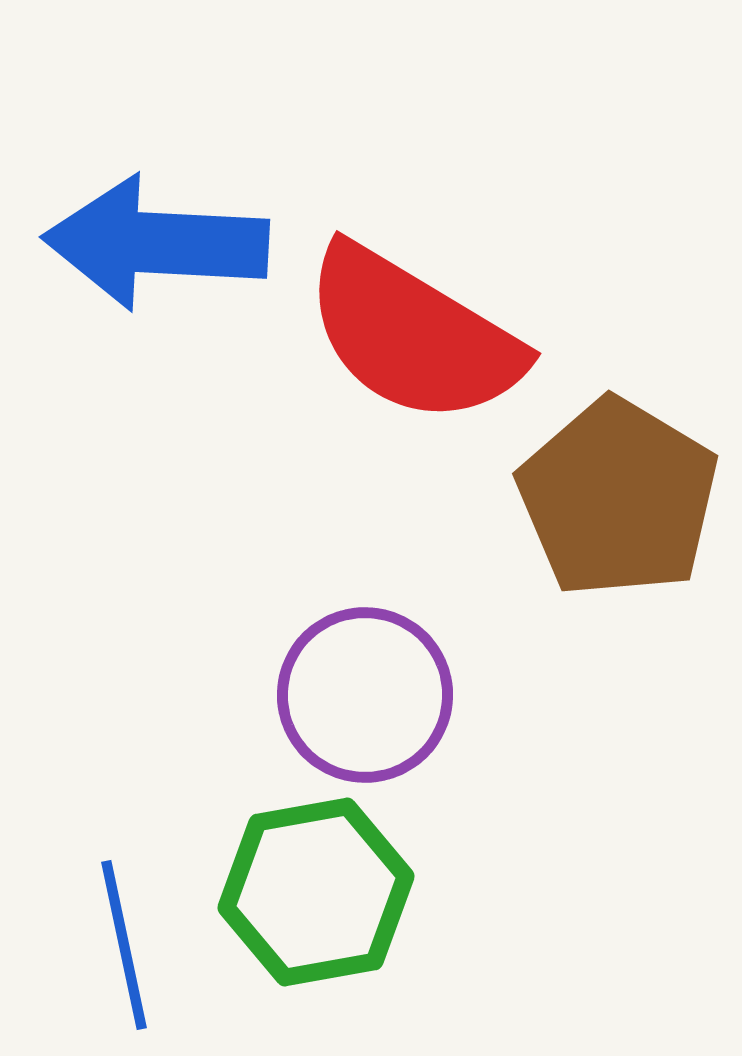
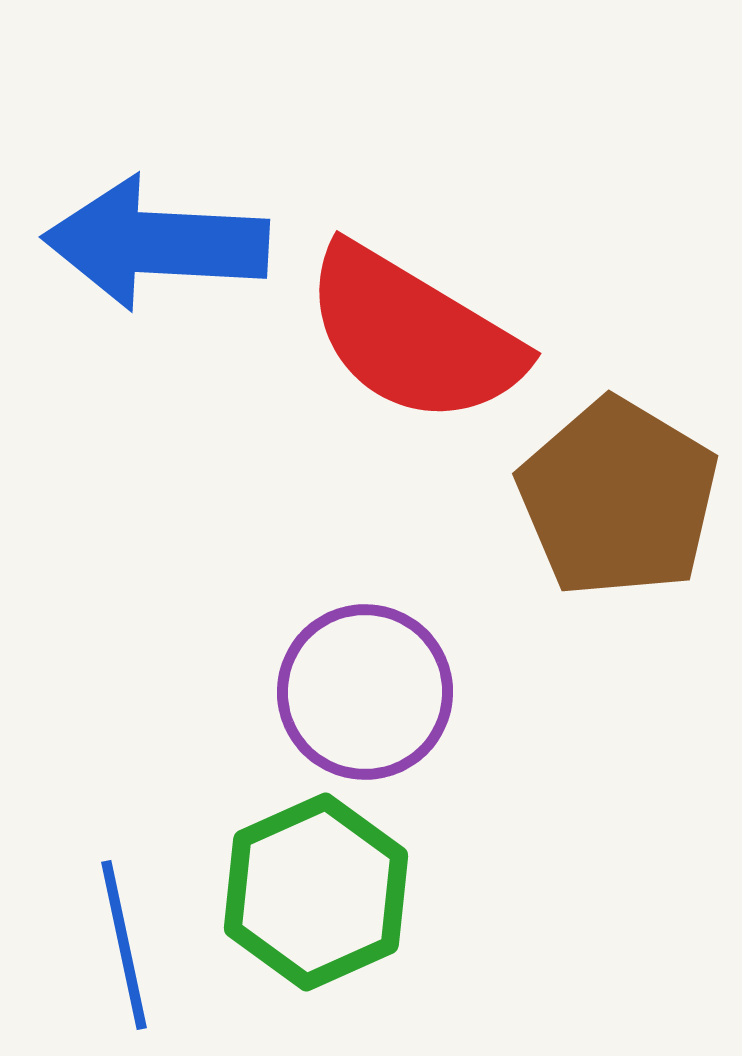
purple circle: moved 3 px up
green hexagon: rotated 14 degrees counterclockwise
